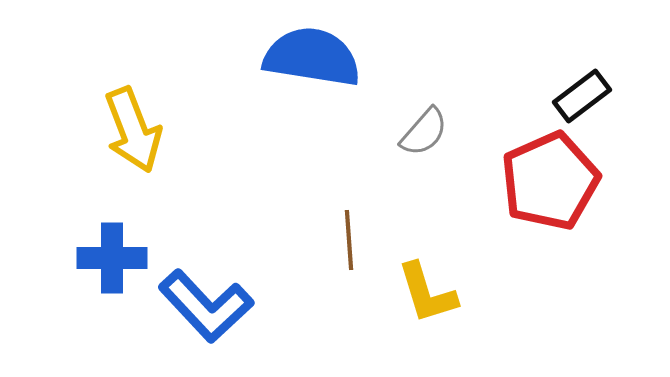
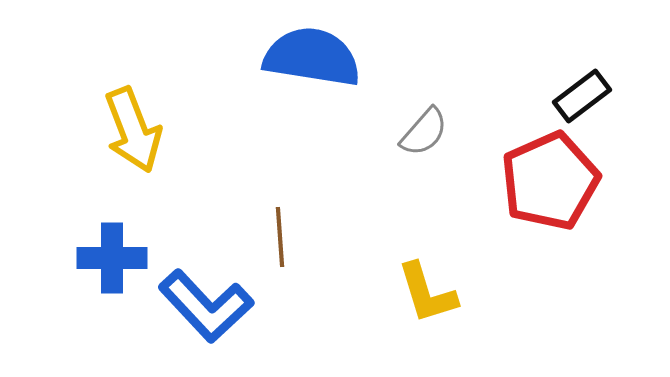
brown line: moved 69 px left, 3 px up
